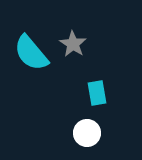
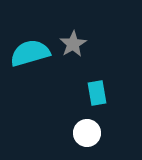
gray star: rotated 8 degrees clockwise
cyan semicircle: moved 1 px left; rotated 114 degrees clockwise
